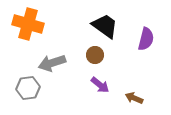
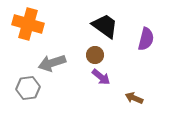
purple arrow: moved 1 px right, 8 px up
